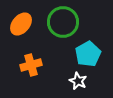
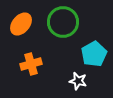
cyan pentagon: moved 6 px right
orange cross: moved 1 px up
white star: rotated 12 degrees counterclockwise
